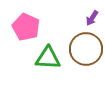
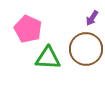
pink pentagon: moved 2 px right, 2 px down
